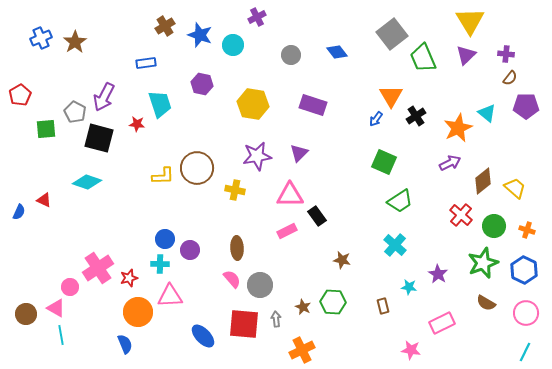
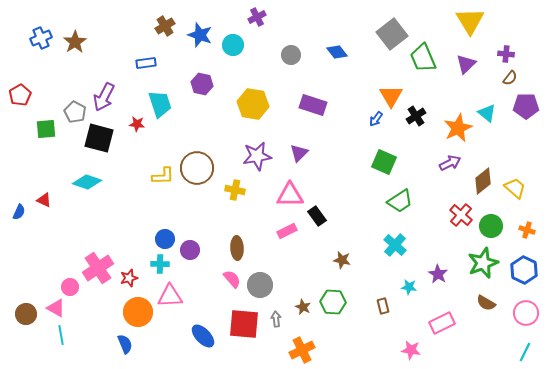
purple triangle at (466, 55): moved 9 px down
green circle at (494, 226): moved 3 px left
